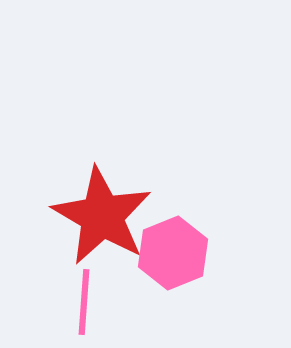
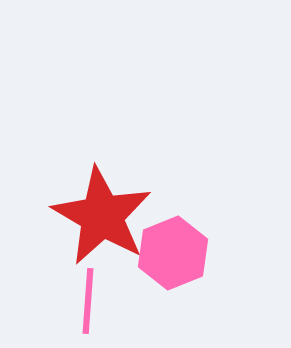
pink line: moved 4 px right, 1 px up
